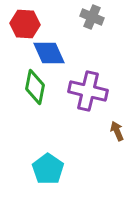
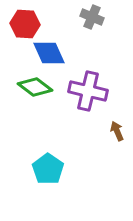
green diamond: rotated 64 degrees counterclockwise
